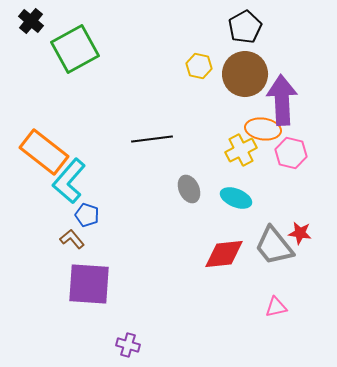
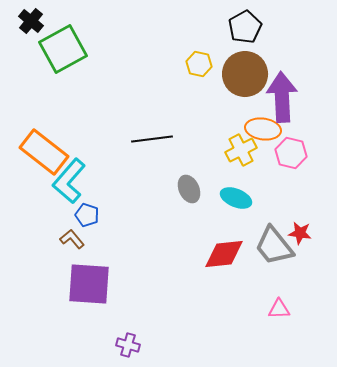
green square: moved 12 px left
yellow hexagon: moved 2 px up
purple arrow: moved 3 px up
pink triangle: moved 3 px right, 2 px down; rotated 10 degrees clockwise
